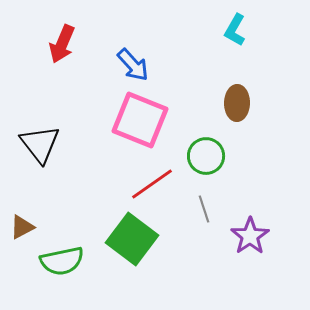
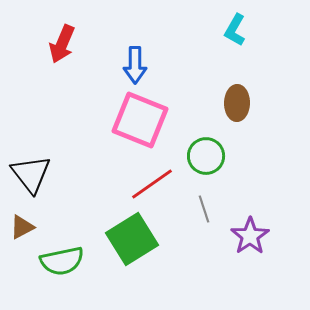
blue arrow: moved 2 px right; rotated 42 degrees clockwise
black triangle: moved 9 px left, 30 px down
green square: rotated 21 degrees clockwise
